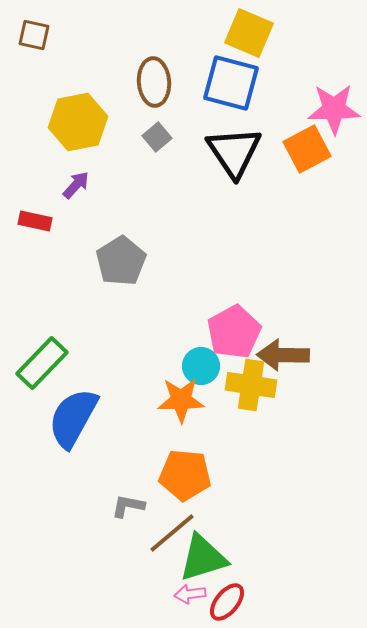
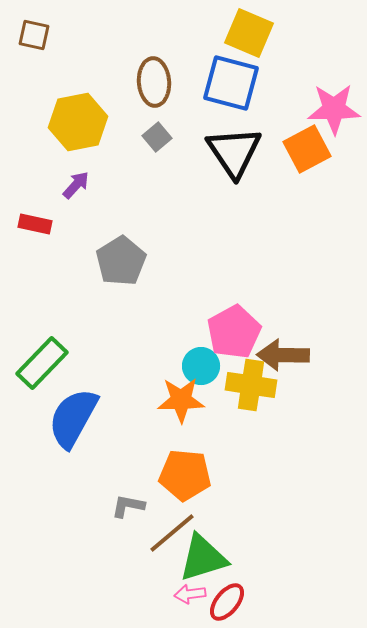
red rectangle: moved 3 px down
